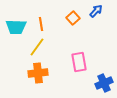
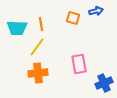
blue arrow: rotated 32 degrees clockwise
orange square: rotated 32 degrees counterclockwise
cyan trapezoid: moved 1 px right, 1 px down
pink rectangle: moved 2 px down
